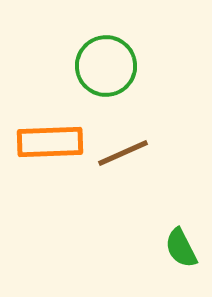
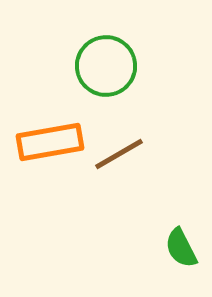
orange rectangle: rotated 8 degrees counterclockwise
brown line: moved 4 px left, 1 px down; rotated 6 degrees counterclockwise
